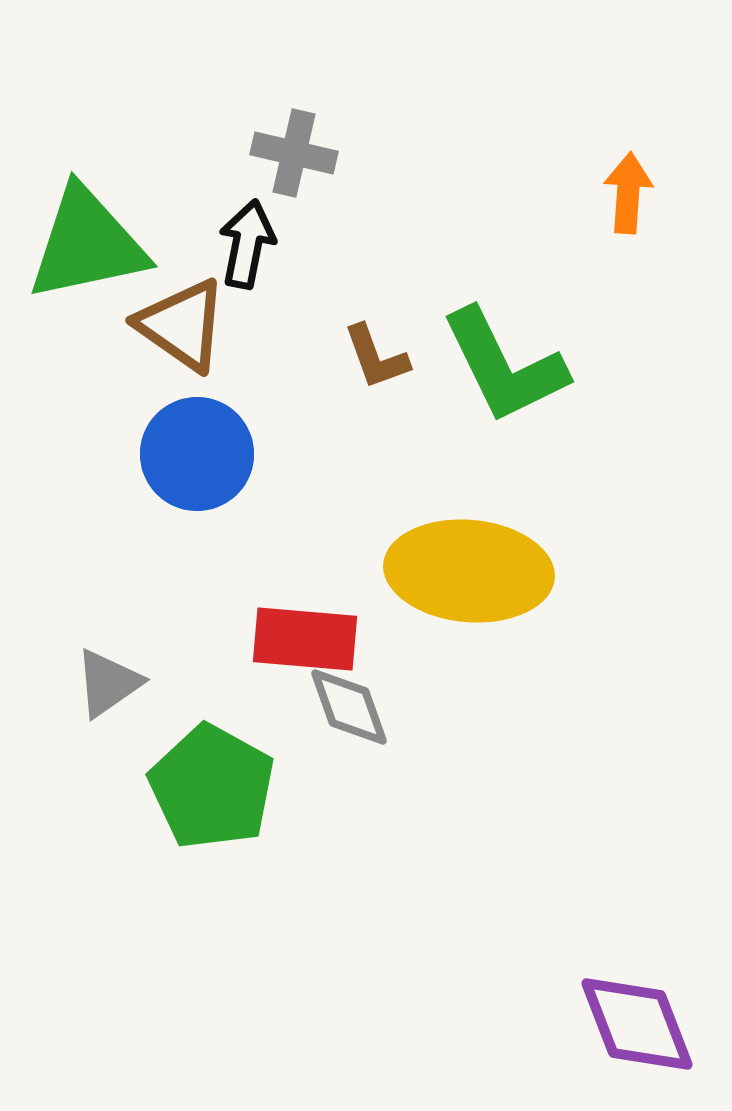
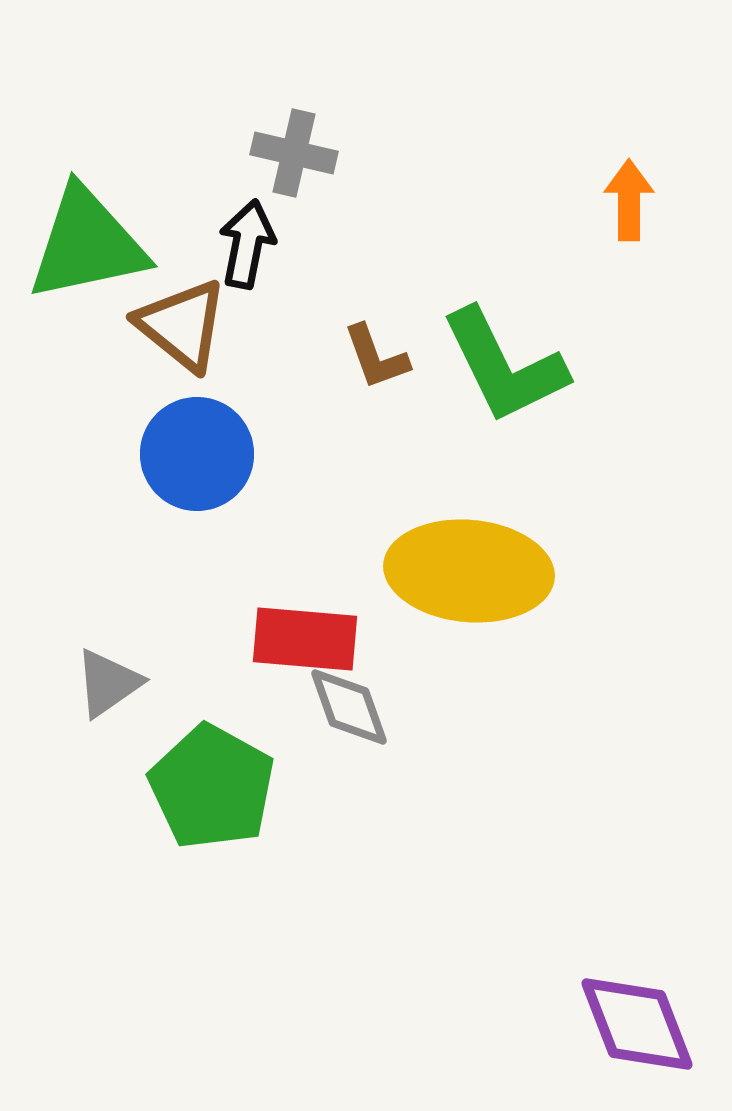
orange arrow: moved 1 px right, 7 px down; rotated 4 degrees counterclockwise
brown triangle: rotated 4 degrees clockwise
